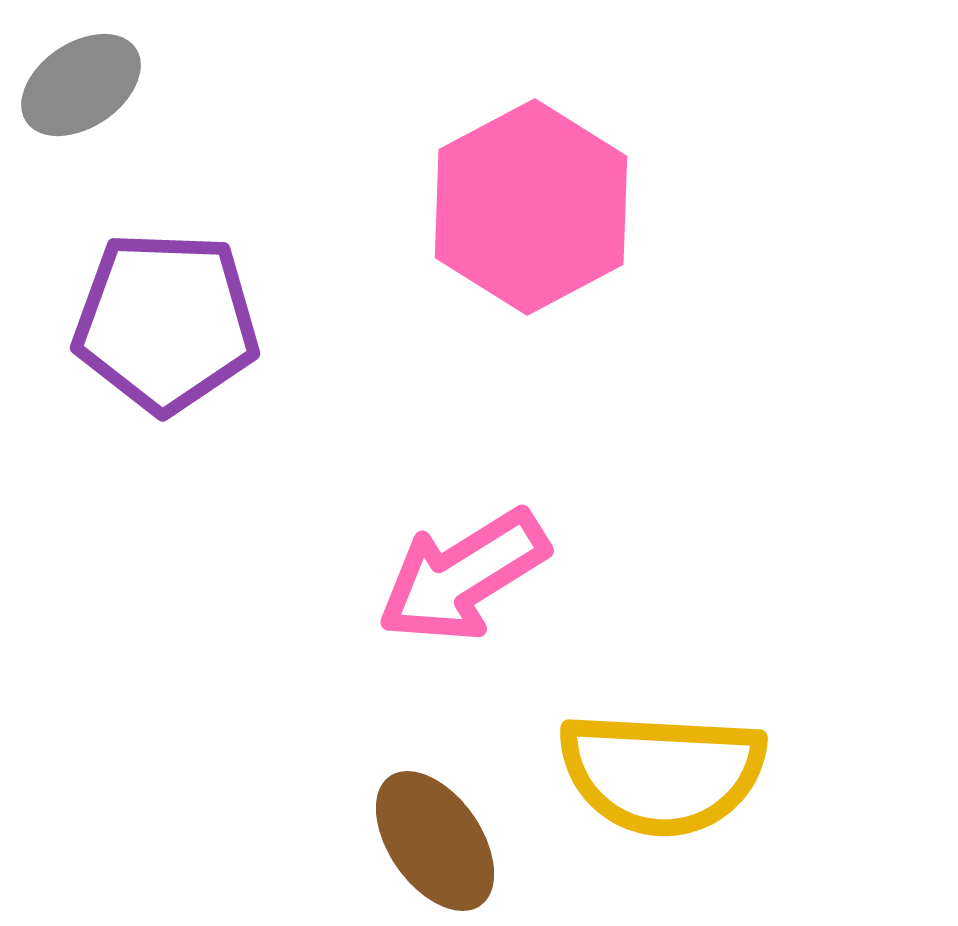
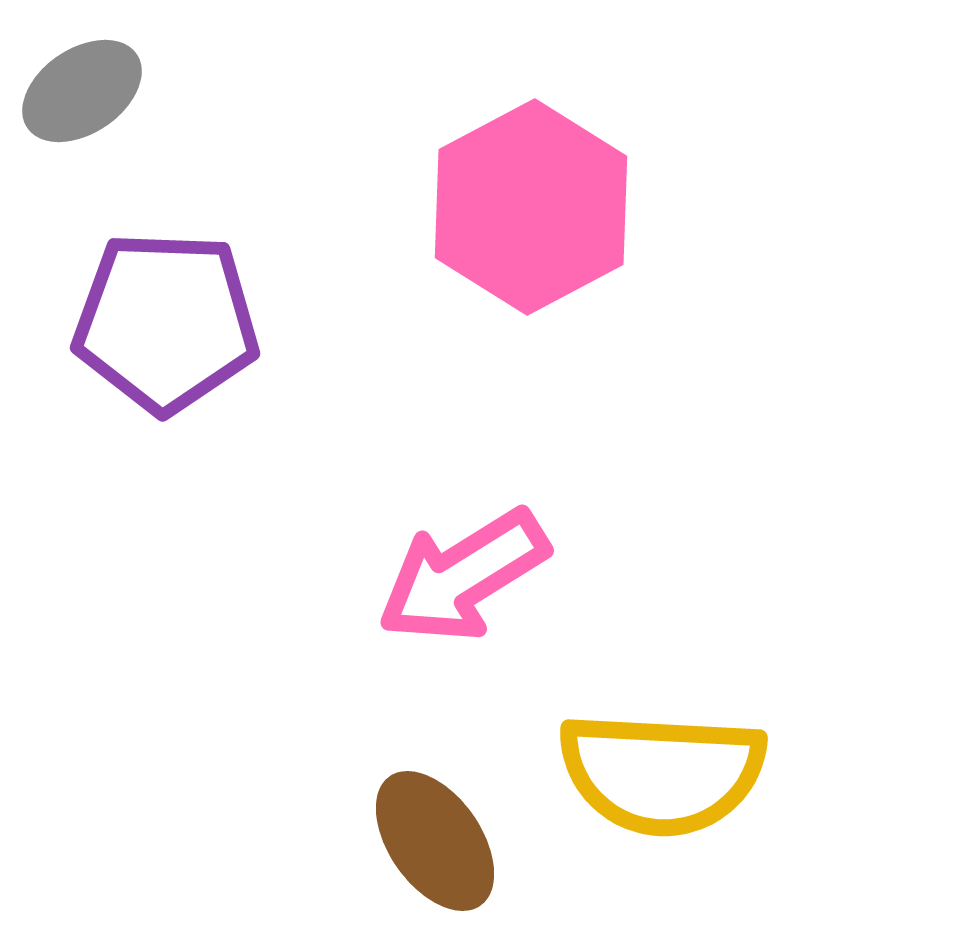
gray ellipse: moved 1 px right, 6 px down
